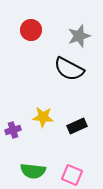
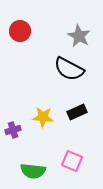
red circle: moved 11 px left, 1 px down
gray star: rotated 25 degrees counterclockwise
black rectangle: moved 14 px up
pink square: moved 14 px up
